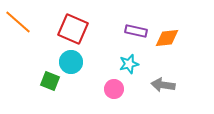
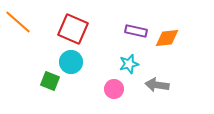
gray arrow: moved 6 px left
